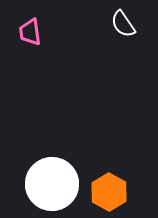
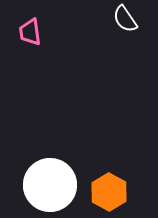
white semicircle: moved 2 px right, 5 px up
white circle: moved 2 px left, 1 px down
